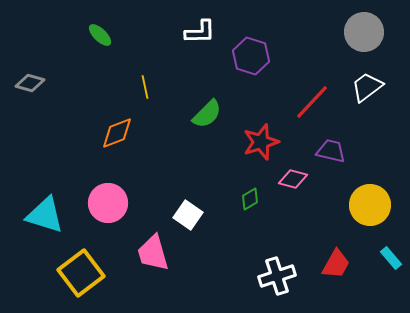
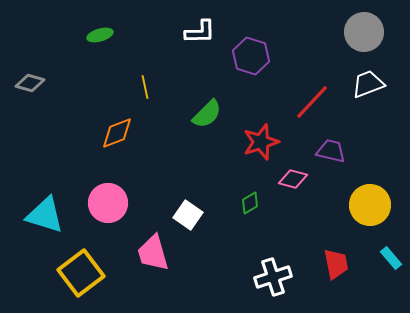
green ellipse: rotated 60 degrees counterclockwise
white trapezoid: moved 1 px right, 3 px up; rotated 16 degrees clockwise
green diamond: moved 4 px down
red trapezoid: rotated 40 degrees counterclockwise
white cross: moved 4 px left, 1 px down
